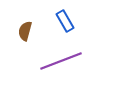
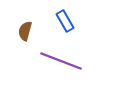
purple line: rotated 42 degrees clockwise
